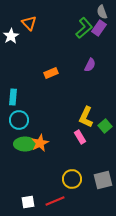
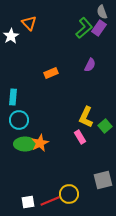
yellow circle: moved 3 px left, 15 px down
red line: moved 5 px left
